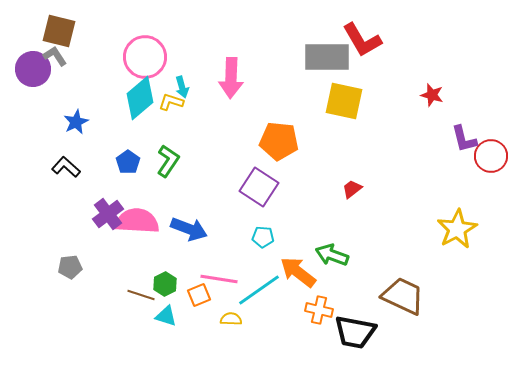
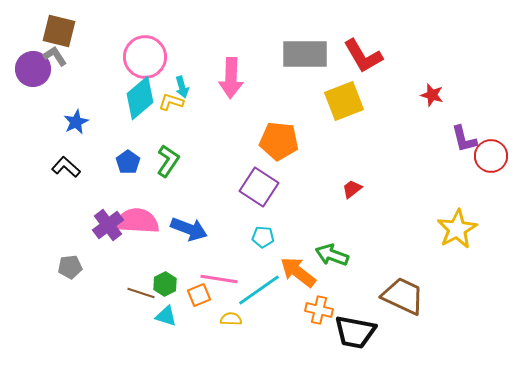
red L-shape: moved 1 px right, 16 px down
gray rectangle: moved 22 px left, 3 px up
yellow square: rotated 33 degrees counterclockwise
purple cross: moved 11 px down
brown line: moved 2 px up
